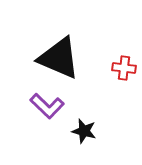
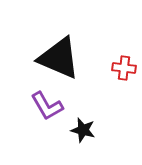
purple L-shape: rotated 16 degrees clockwise
black star: moved 1 px left, 1 px up
